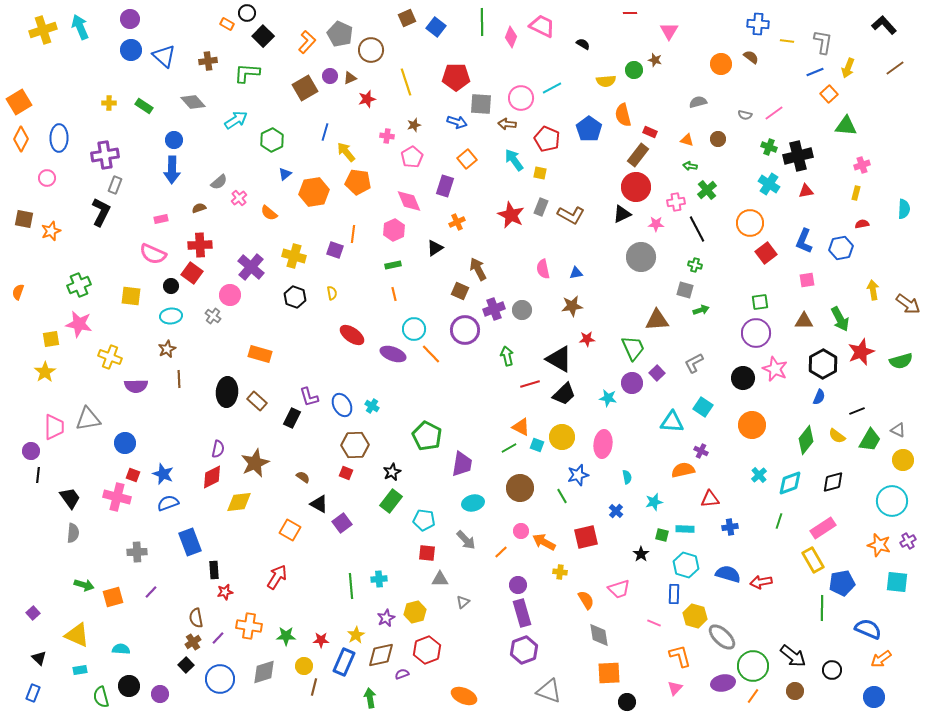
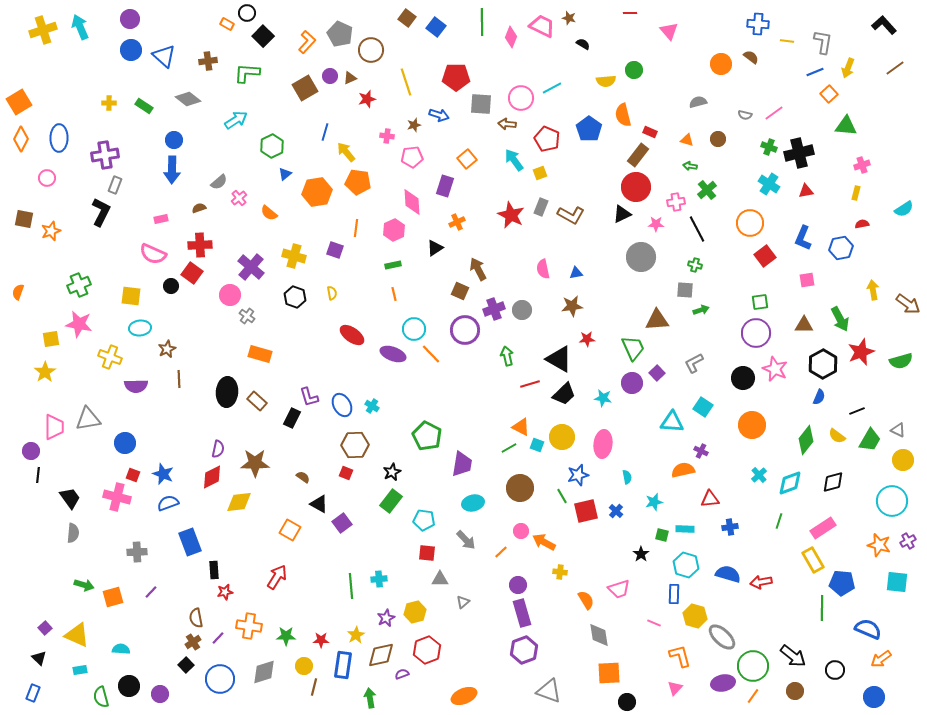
brown square at (407, 18): rotated 30 degrees counterclockwise
pink triangle at (669, 31): rotated 12 degrees counterclockwise
brown star at (655, 60): moved 86 px left, 42 px up
gray diamond at (193, 102): moved 5 px left, 3 px up; rotated 10 degrees counterclockwise
blue arrow at (457, 122): moved 18 px left, 7 px up
green hexagon at (272, 140): moved 6 px down
black cross at (798, 156): moved 1 px right, 3 px up
pink pentagon at (412, 157): rotated 25 degrees clockwise
yellow square at (540, 173): rotated 32 degrees counterclockwise
orange hexagon at (314, 192): moved 3 px right
pink diamond at (409, 201): moved 3 px right, 1 px down; rotated 20 degrees clockwise
cyan semicircle at (904, 209): rotated 54 degrees clockwise
orange line at (353, 234): moved 3 px right, 6 px up
blue L-shape at (804, 241): moved 1 px left, 3 px up
red square at (766, 253): moved 1 px left, 3 px down
gray square at (685, 290): rotated 12 degrees counterclockwise
cyan ellipse at (171, 316): moved 31 px left, 12 px down
gray cross at (213, 316): moved 34 px right
brown triangle at (804, 321): moved 4 px down
cyan star at (608, 398): moved 5 px left
brown star at (255, 463): rotated 24 degrees clockwise
red square at (586, 537): moved 26 px up
blue pentagon at (842, 583): rotated 15 degrees clockwise
purple square at (33, 613): moved 12 px right, 15 px down
blue rectangle at (344, 662): moved 1 px left, 3 px down; rotated 16 degrees counterclockwise
black circle at (832, 670): moved 3 px right
orange ellipse at (464, 696): rotated 45 degrees counterclockwise
